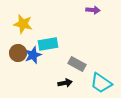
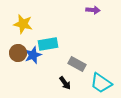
black arrow: rotated 64 degrees clockwise
